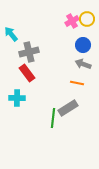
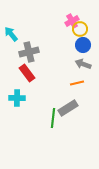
yellow circle: moved 7 px left, 10 px down
orange line: rotated 24 degrees counterclockwise
